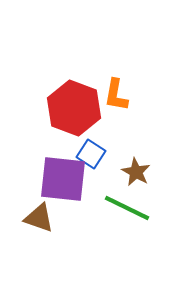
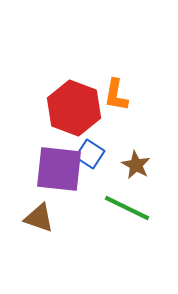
blue square: moved 1 px left
brown star: moved 7 px up
purple square: moved 4 px left, 10 px up
